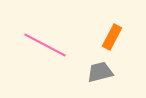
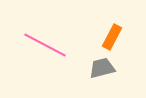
gray trapezoid: moved 2 px right, 4 px up
